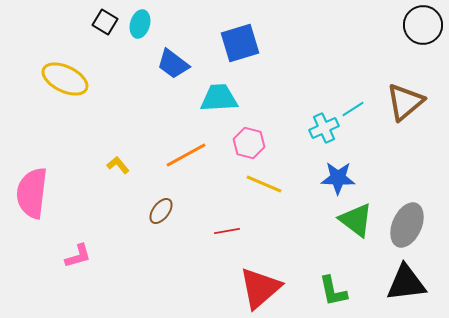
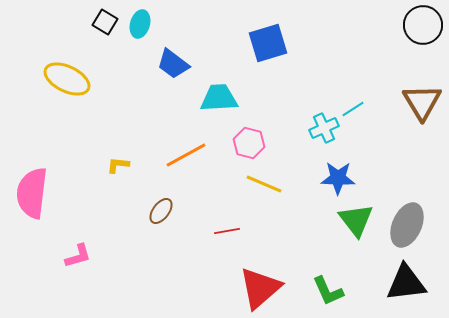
blue square: moved 28 px right
yellow ellipse: moved 2 px right
brown triangle: moved 17 px right; rotated 21 degrees counterclockwise
yellow L-shape: rotated 45 degrees counterclockwise
green triangle: rotated 15 degrees clockwise
green L-shape: moved 5 px left; rotated 12 degrees counterclockwise
